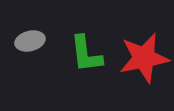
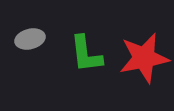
gray ellipse: moved 2 px up
